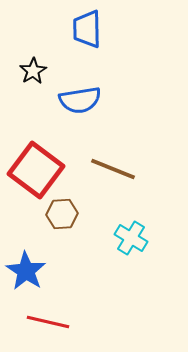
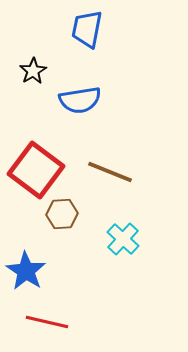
blue trapezoid: rotated 12 degrees clockwise
brown line: moved 3 px left, 3 px down
cyan cross: moved 8 px left, 1 px down; rotated 12 degrees clockwise
red line: moved 1 px left
